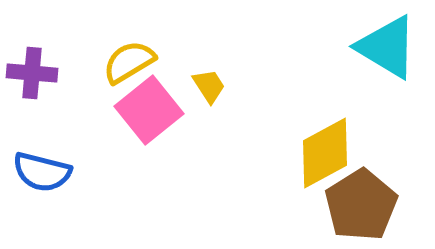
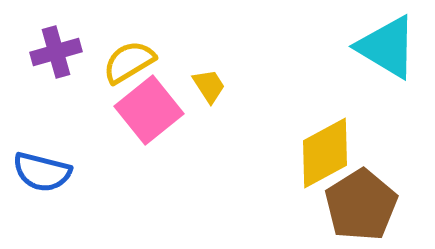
purple cross: moved 24 px right, 21 px up; rotated 21 degrees counterclockwise
